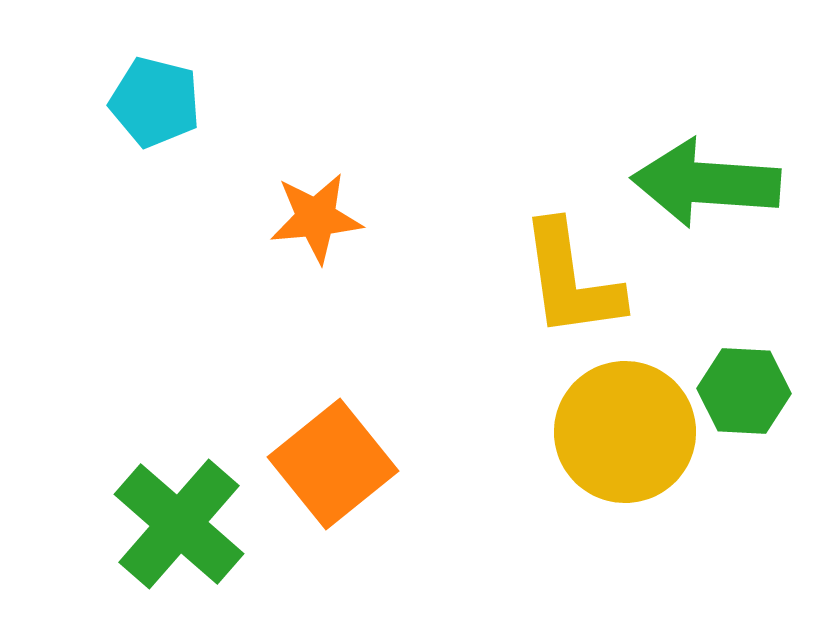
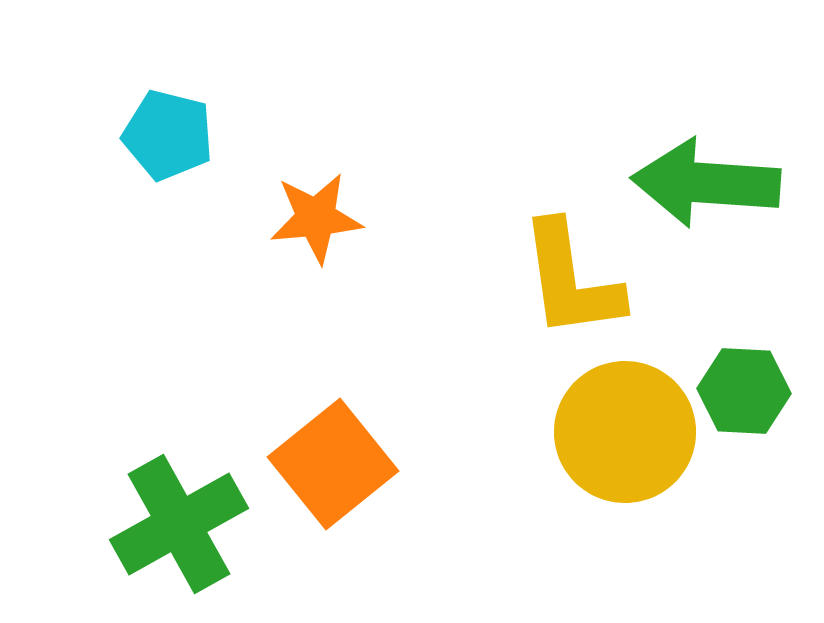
cyan pentagon: moved 13 px right, 33 px down
green cross: rotated 20 degrees clockwise
